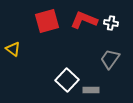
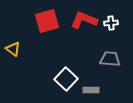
white cross: rotated 16 degrees counterclockwise
gray trapezoid: rotated 60 degrees clockwise
white square: moved 1 px left, 1 px up
